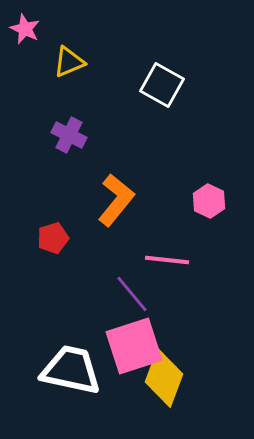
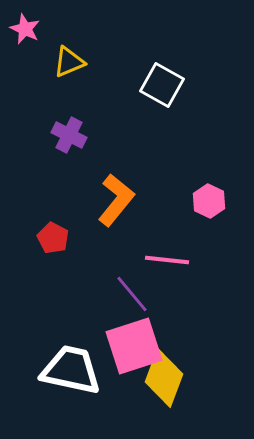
red pentagon: rotated 28 degrees counterclockwise
